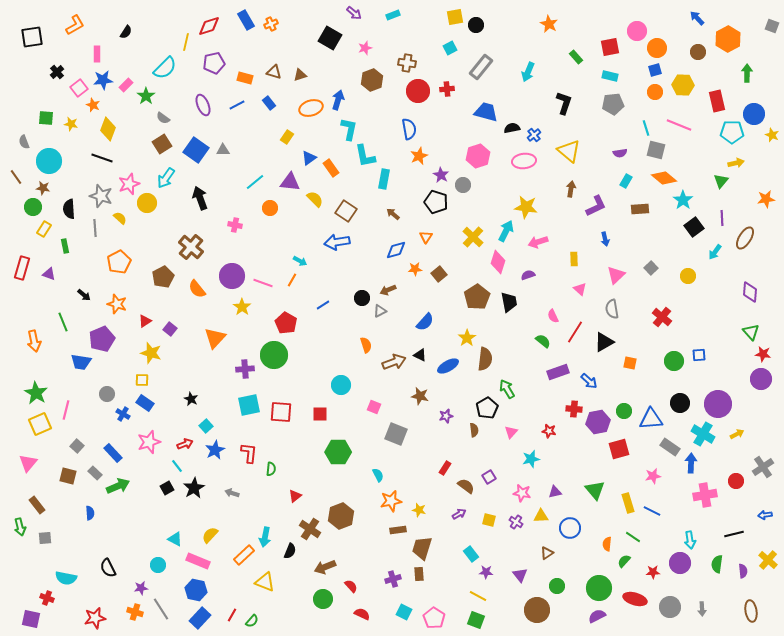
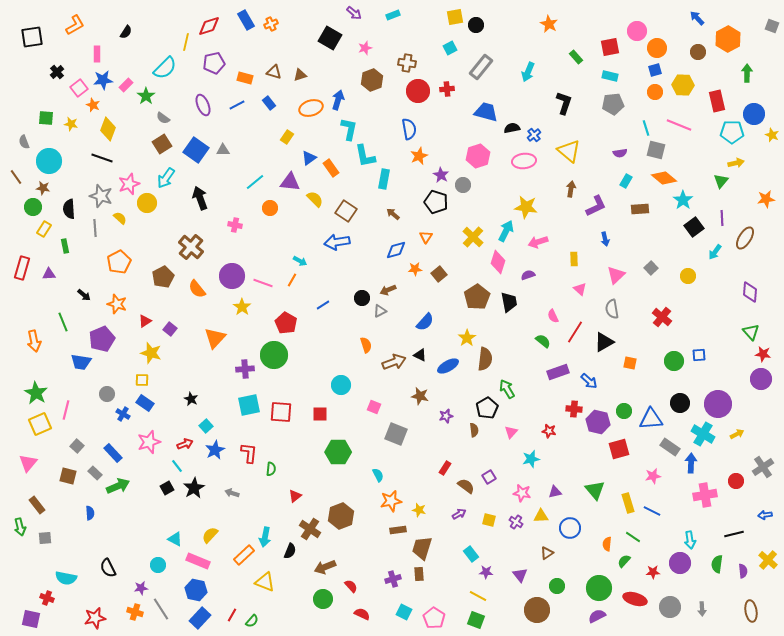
purple triangle at (49, 274): rotated 24 degrees counterclockwise
purple hexagon at (598, 422): rotated 25 degrees clockwise
